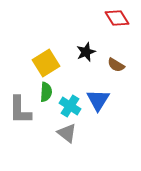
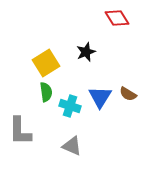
brown semicircle: moved 12 px right, 29 px down
green semicircle: rotated 12 degrees counterclockwise
blue triangle: moved 2 px right, 3 px up
cyan cross: rotated 15 degrees counterclockwise
gray L-shape: moved 21 px down
gray triangle: moved 5 px right, 13 px down; rotated 15 degrees counterclockwise
